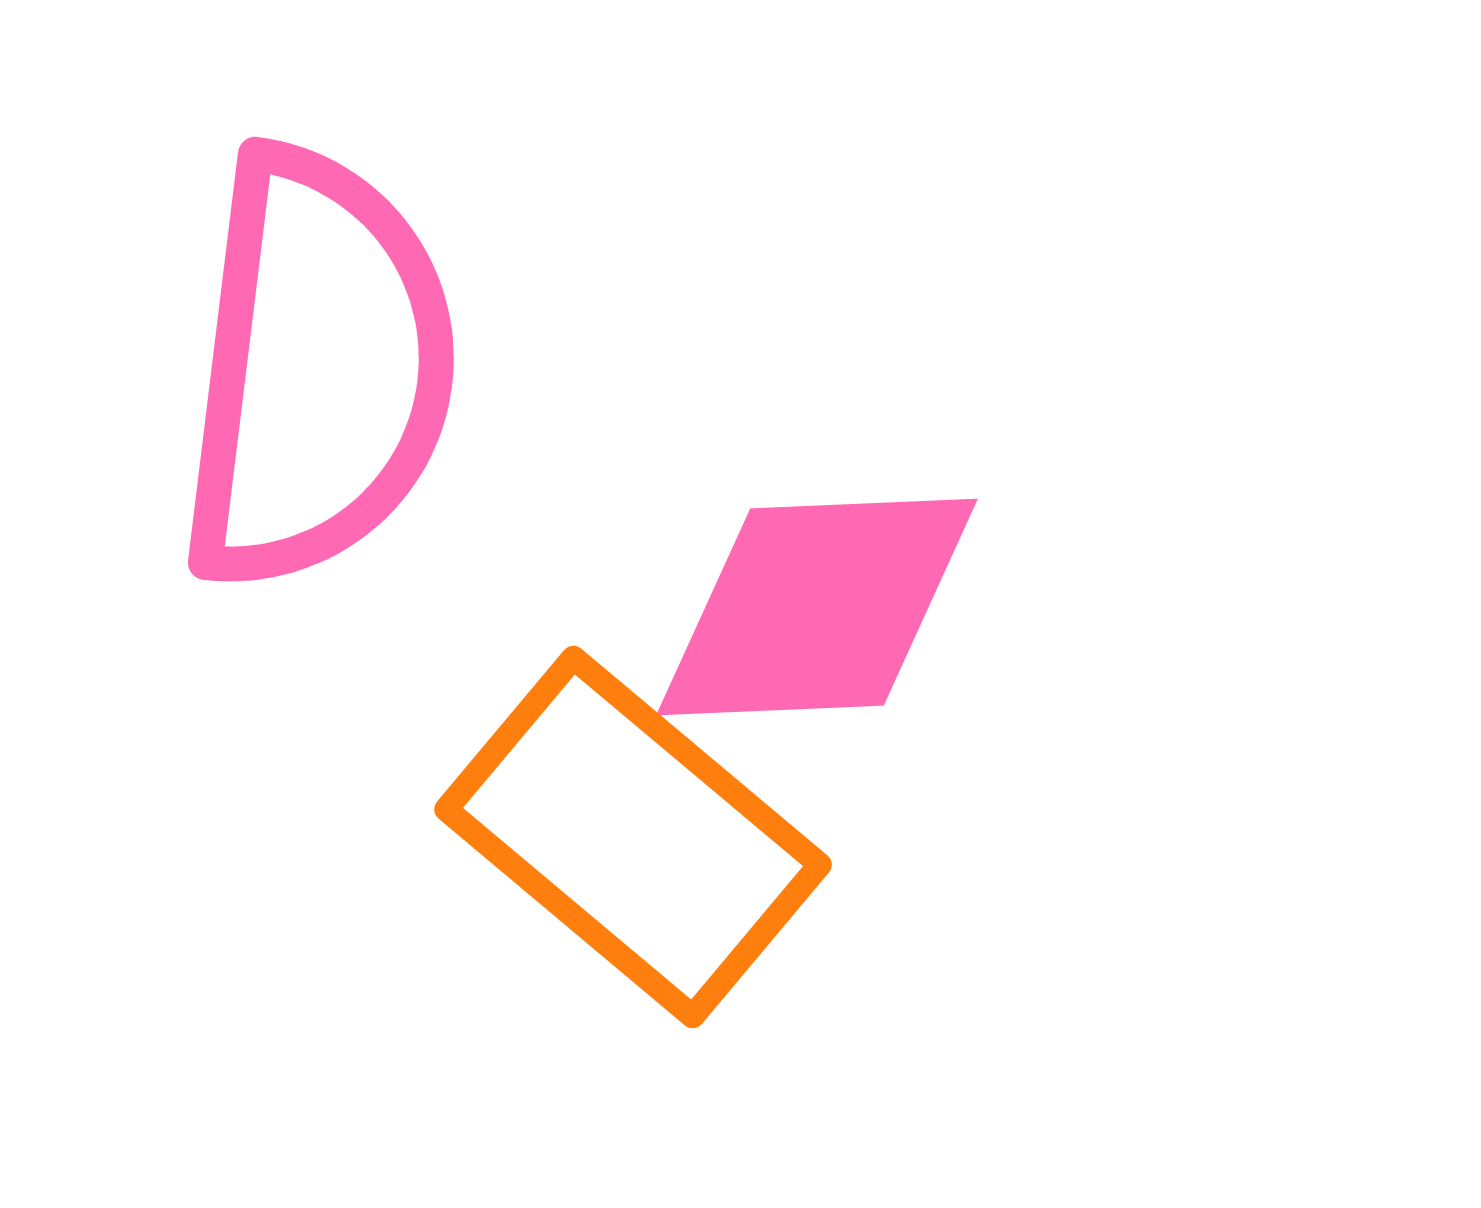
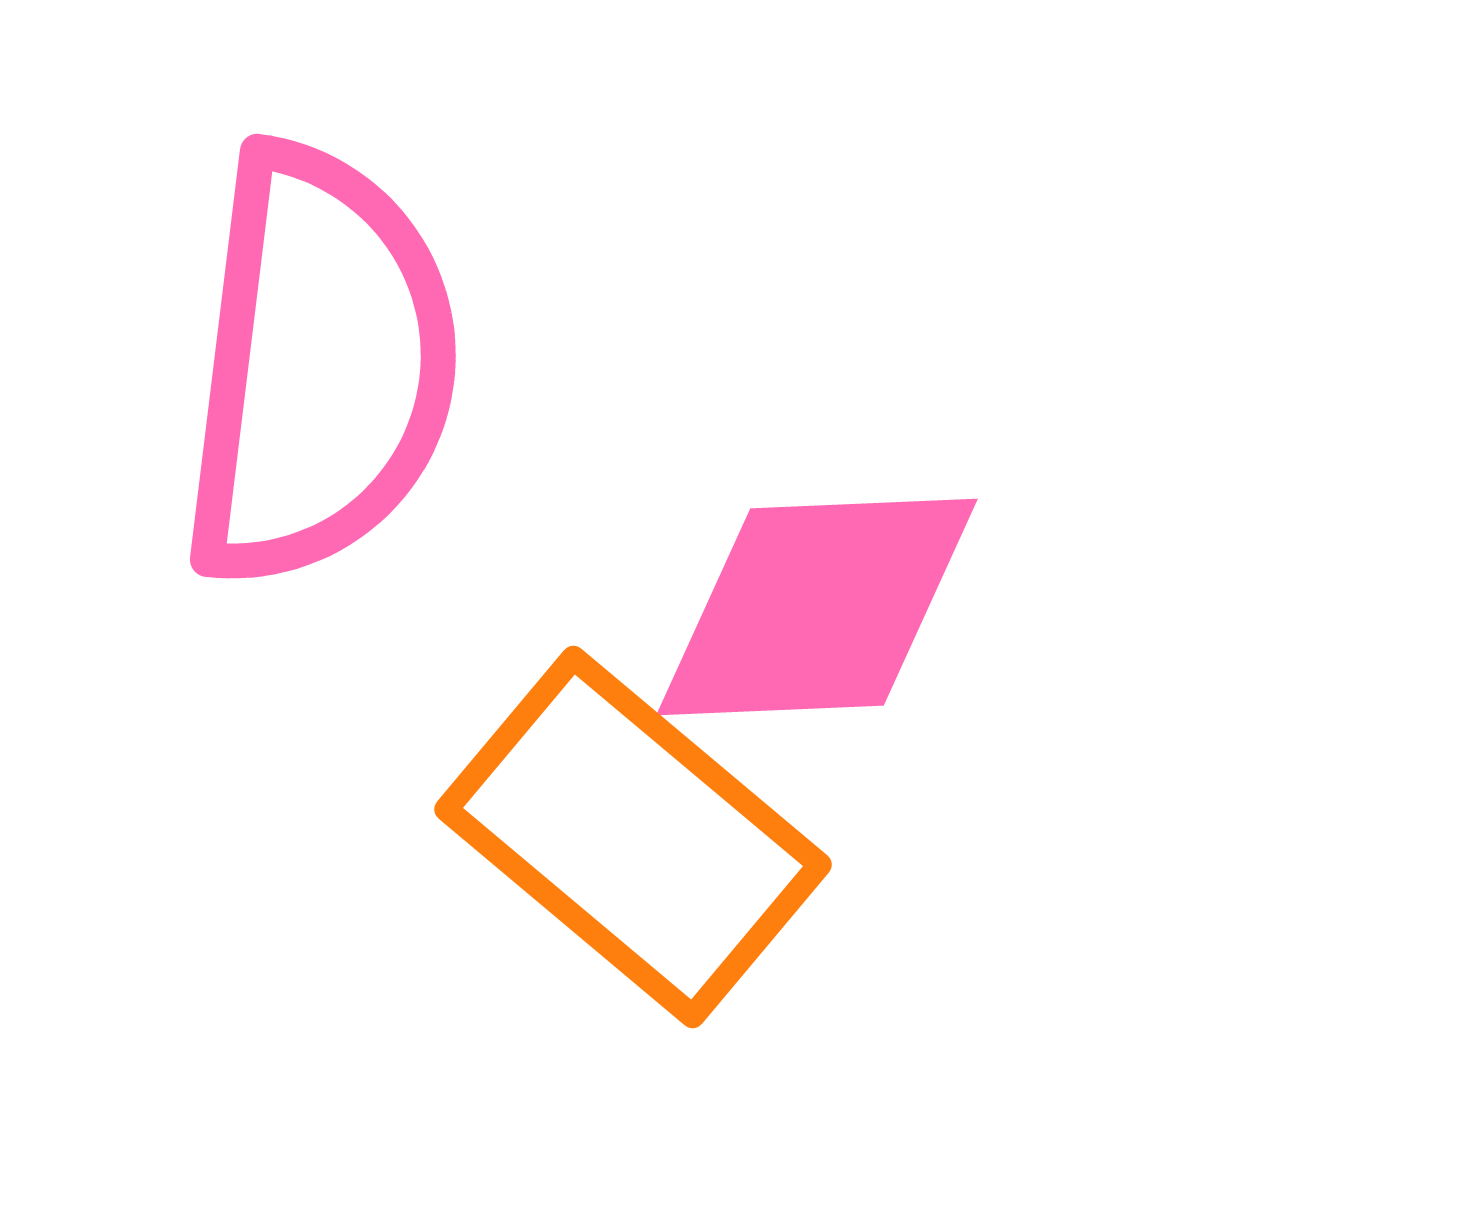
pink semicircle: moved 2 px right, 3 px up
